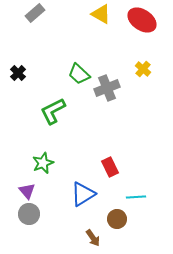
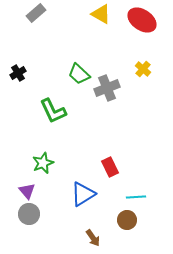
gray rectangle: moved 1 px right
black cross: rotated 14 degrees clockwise
green L-shape: rotated 88 degrees counterclockwise
brown circle: moved 10 px right, 1 px down
